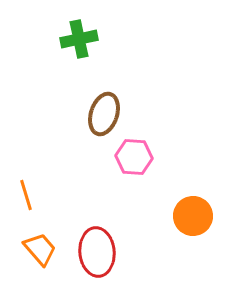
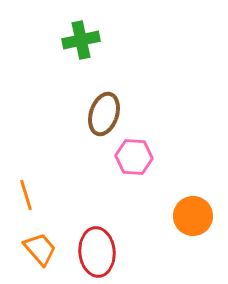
green cross: moved 2 px right, 1 px down
